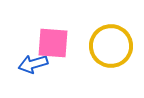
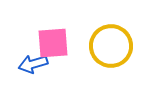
pink square: rotated 8 degrees counterclockwise
